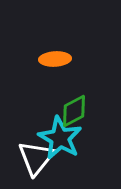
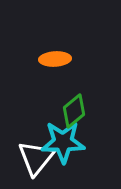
green diamond: rotated 12 degrees counterclockwise
cyan star: moved 3 px right, 4 px down; rotated 30 degrees counterclockwise
